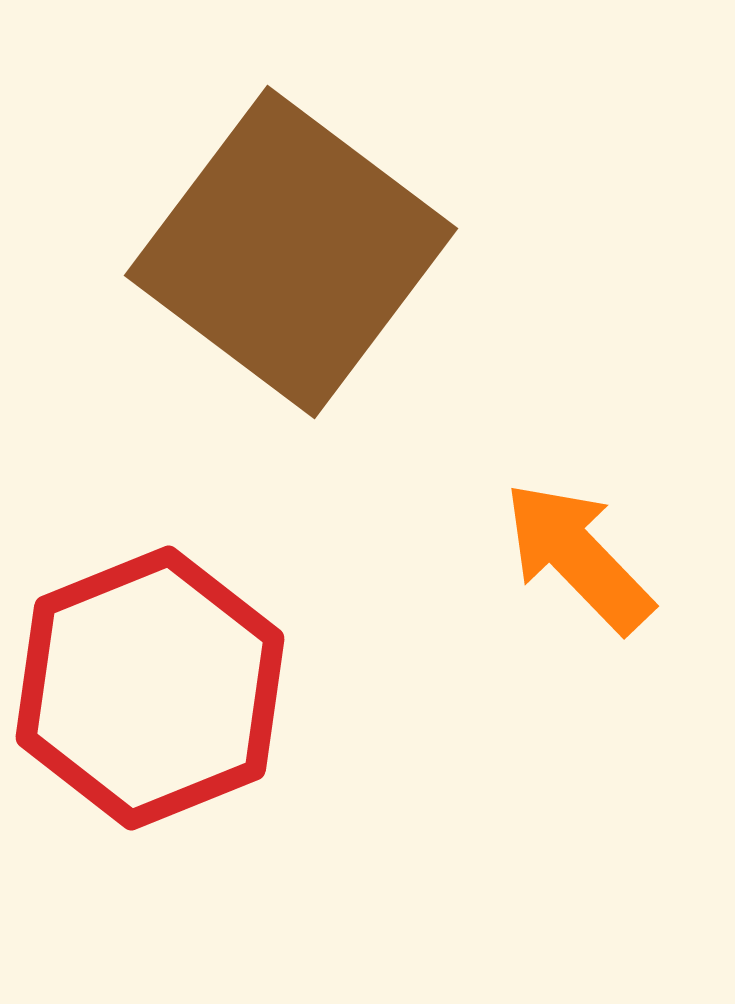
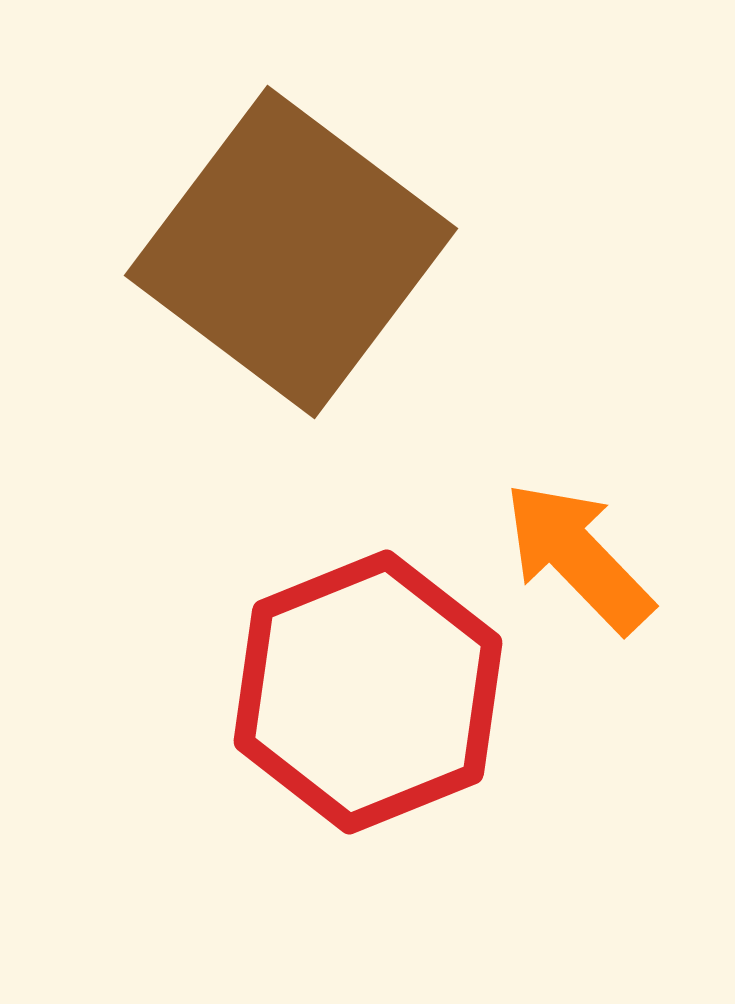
red hexagon: moved 218 px right, 4 px down
